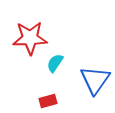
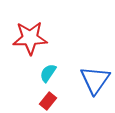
cyan semicircle: moved 7 px left, 10 px down
red rectangle: rotated 36 degrees counterclockwise
